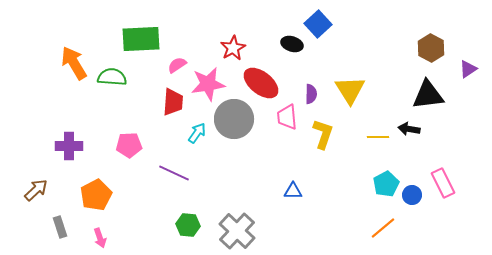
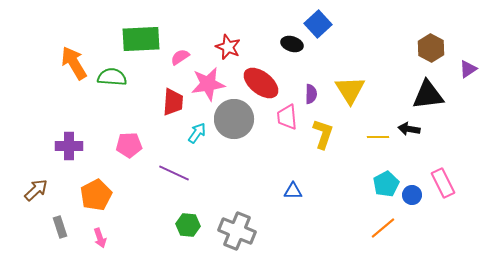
red star: moved 5 px left, 1 px up; rotated 20 degrees counterclockwise
pink semicircle: moved 3 px right, 8 px up
gray cross: rotated 21 degrees counterclockwise
